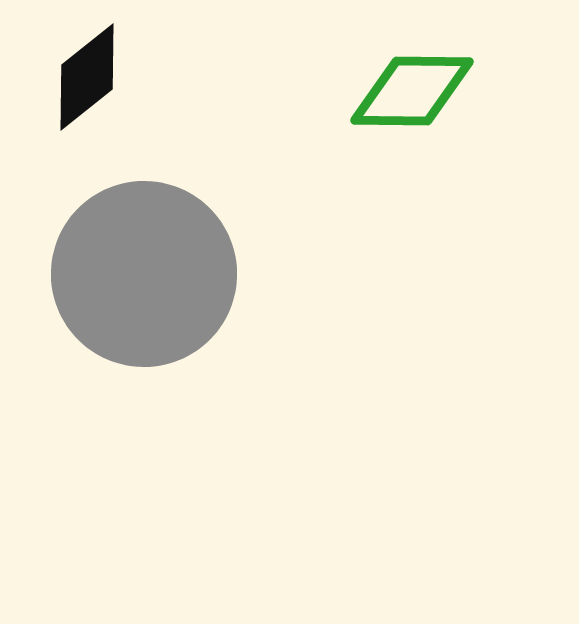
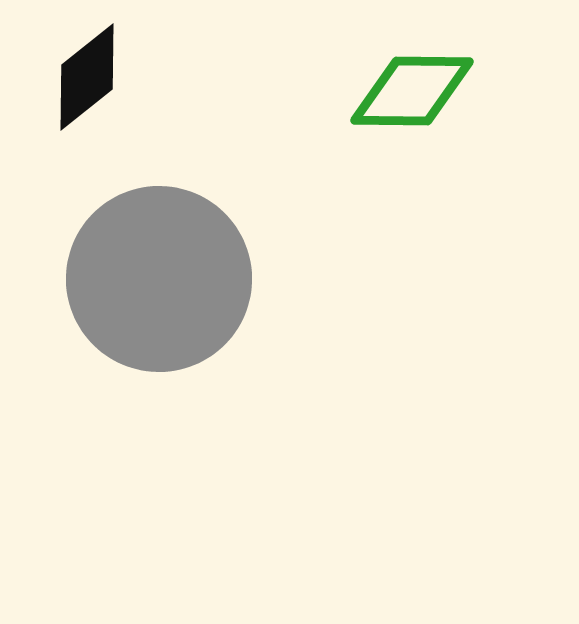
gray circle: moved 15 px right, 5 px down
